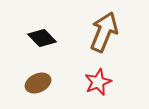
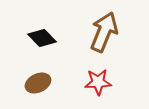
red star: rotated 20 degrees clockwise
